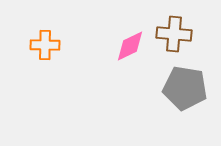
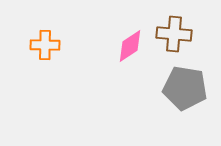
pink diamond: rotated 8 degrees counterclockwise
